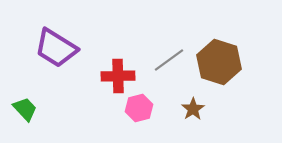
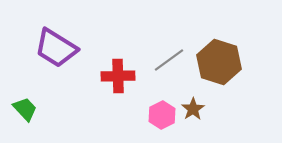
pink hexagon: moved 23 px right, 7 px down; rotated 12 degrees counterclockwise
